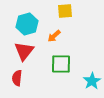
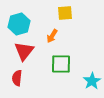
yellow square: moved 2 px down
cyan hexagon: moved 8 px left
orange arrow: moved 2 px left; rotated 16 degrees counterclockwise
